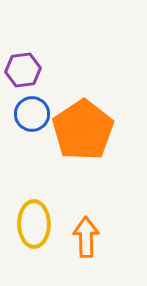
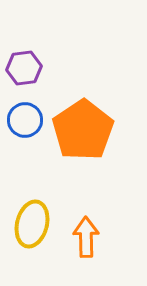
purple hexagon: moved 1 px right, 2 px up
blue circle: moved 7 px left, 6 px down
yellow ellipse: moved 2 px left; rotated 15 degrees clockwise
